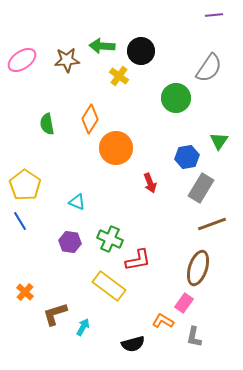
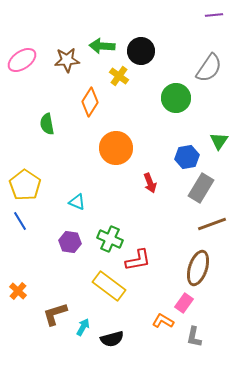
orange diamond: moved 17 px up
orange cross: moved 7 px left, 1 px up
black semicircle: moved 21 px left, 5 px up
